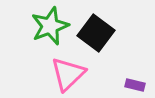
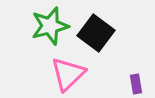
green star: rotated 6 degrees clockwise
purple rectangle: moved 1 px right, 1 px up; rotated 66 degrees clockwise
